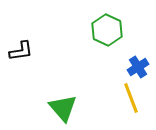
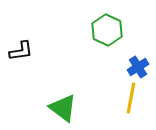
yellow line: rotated 32 degrees clockwise
green triangle: rotated 12 degrees counterclockwise
